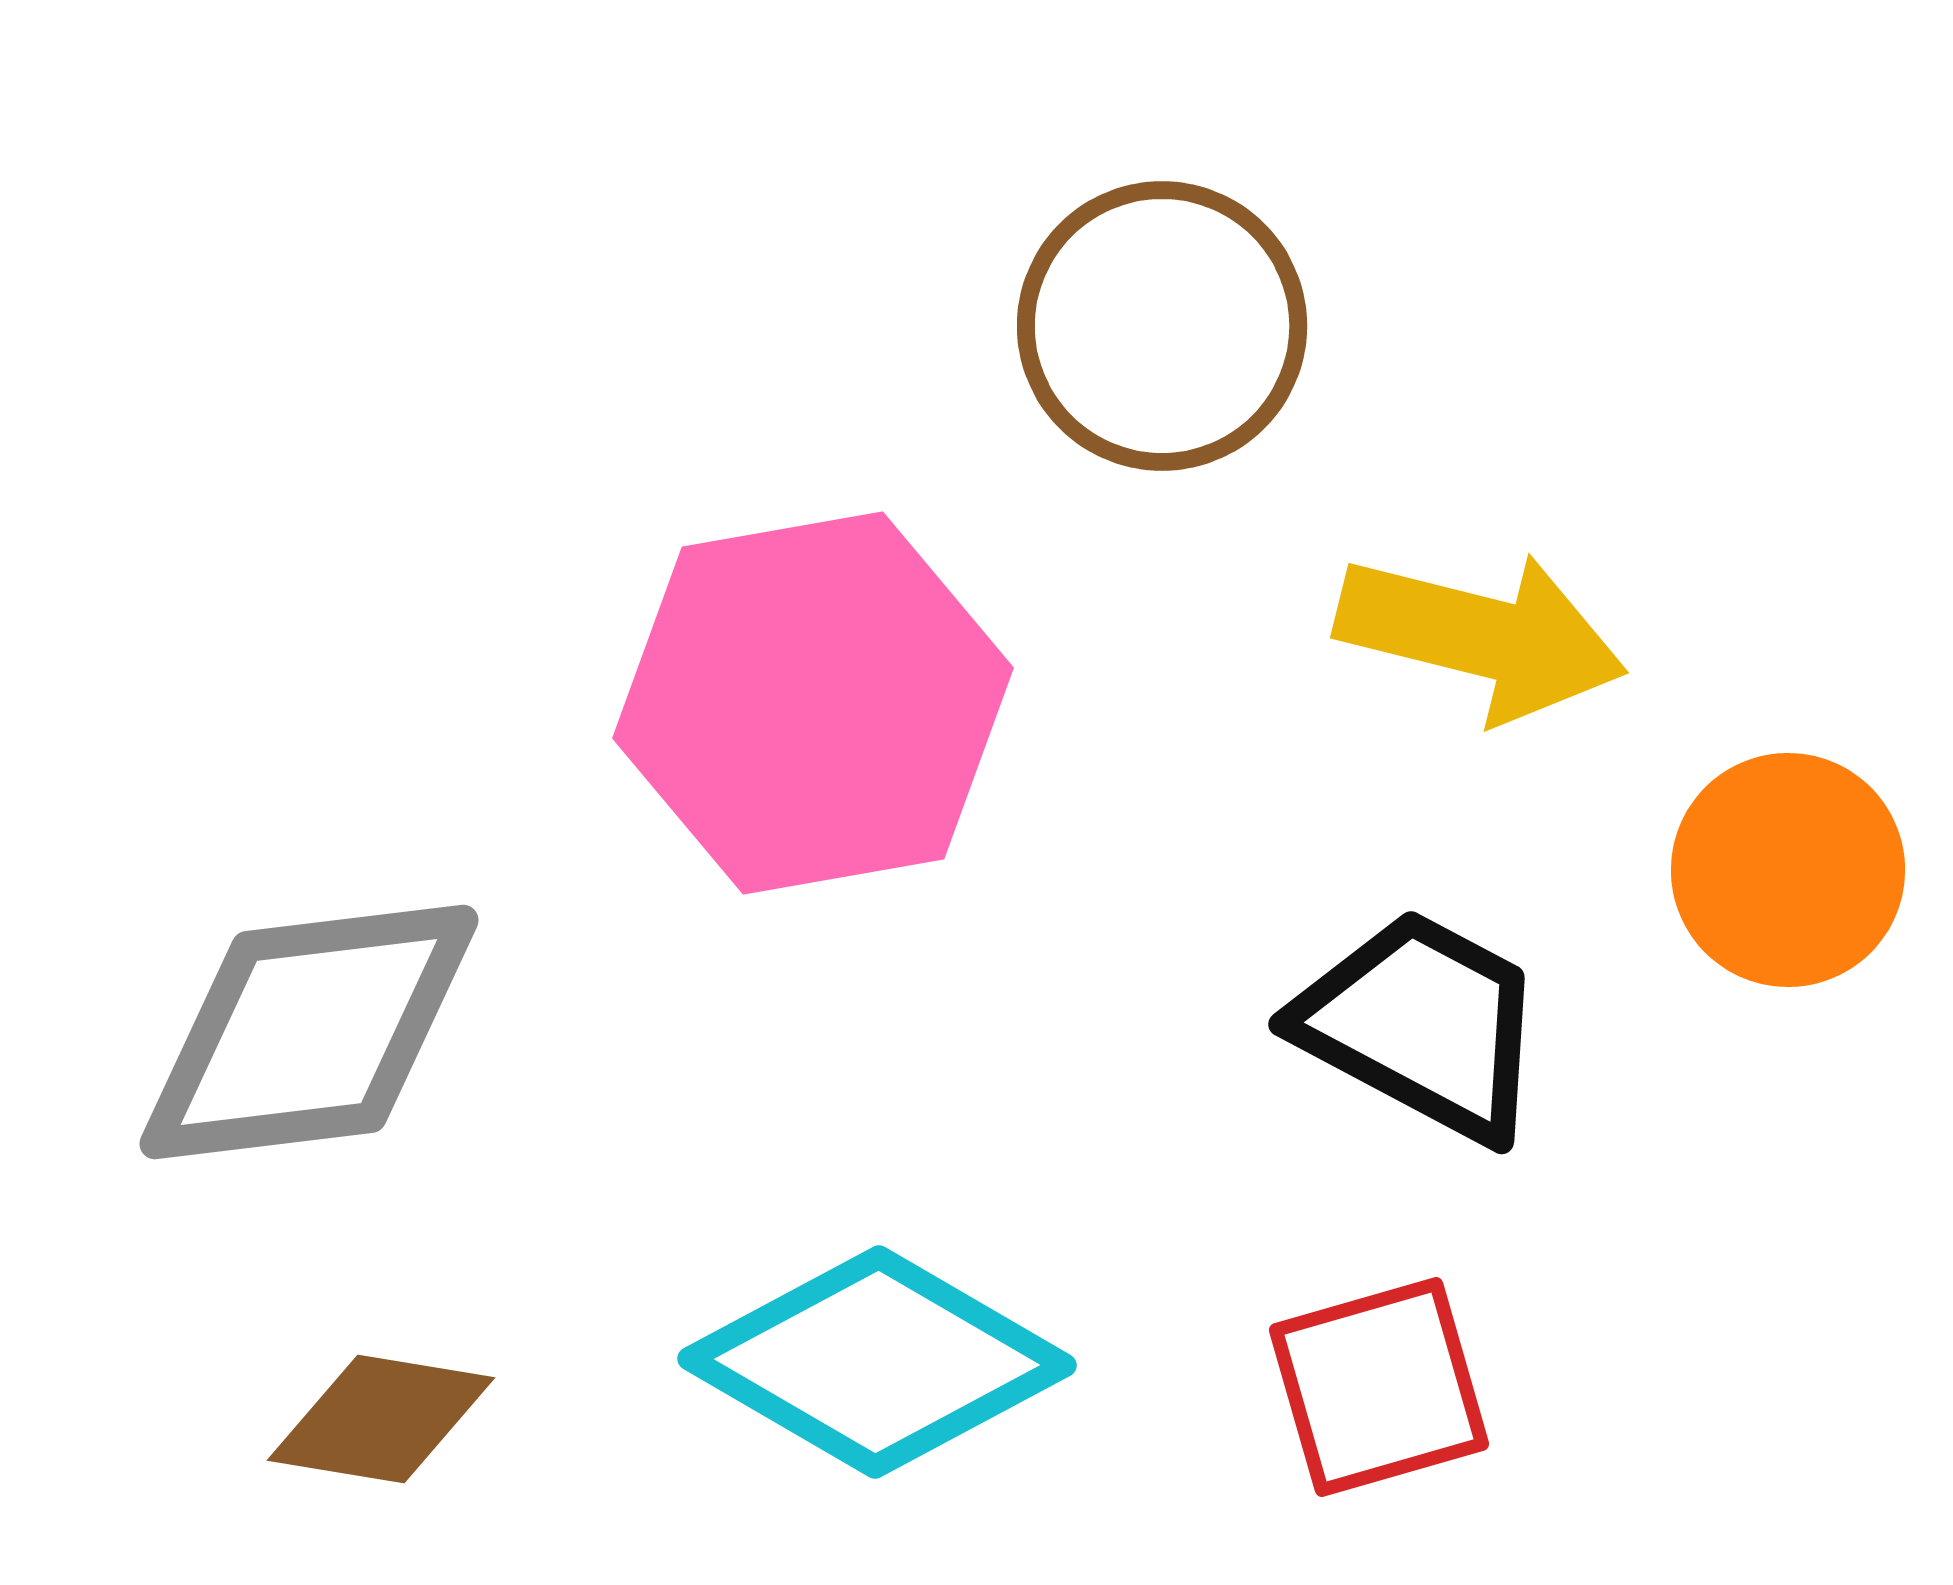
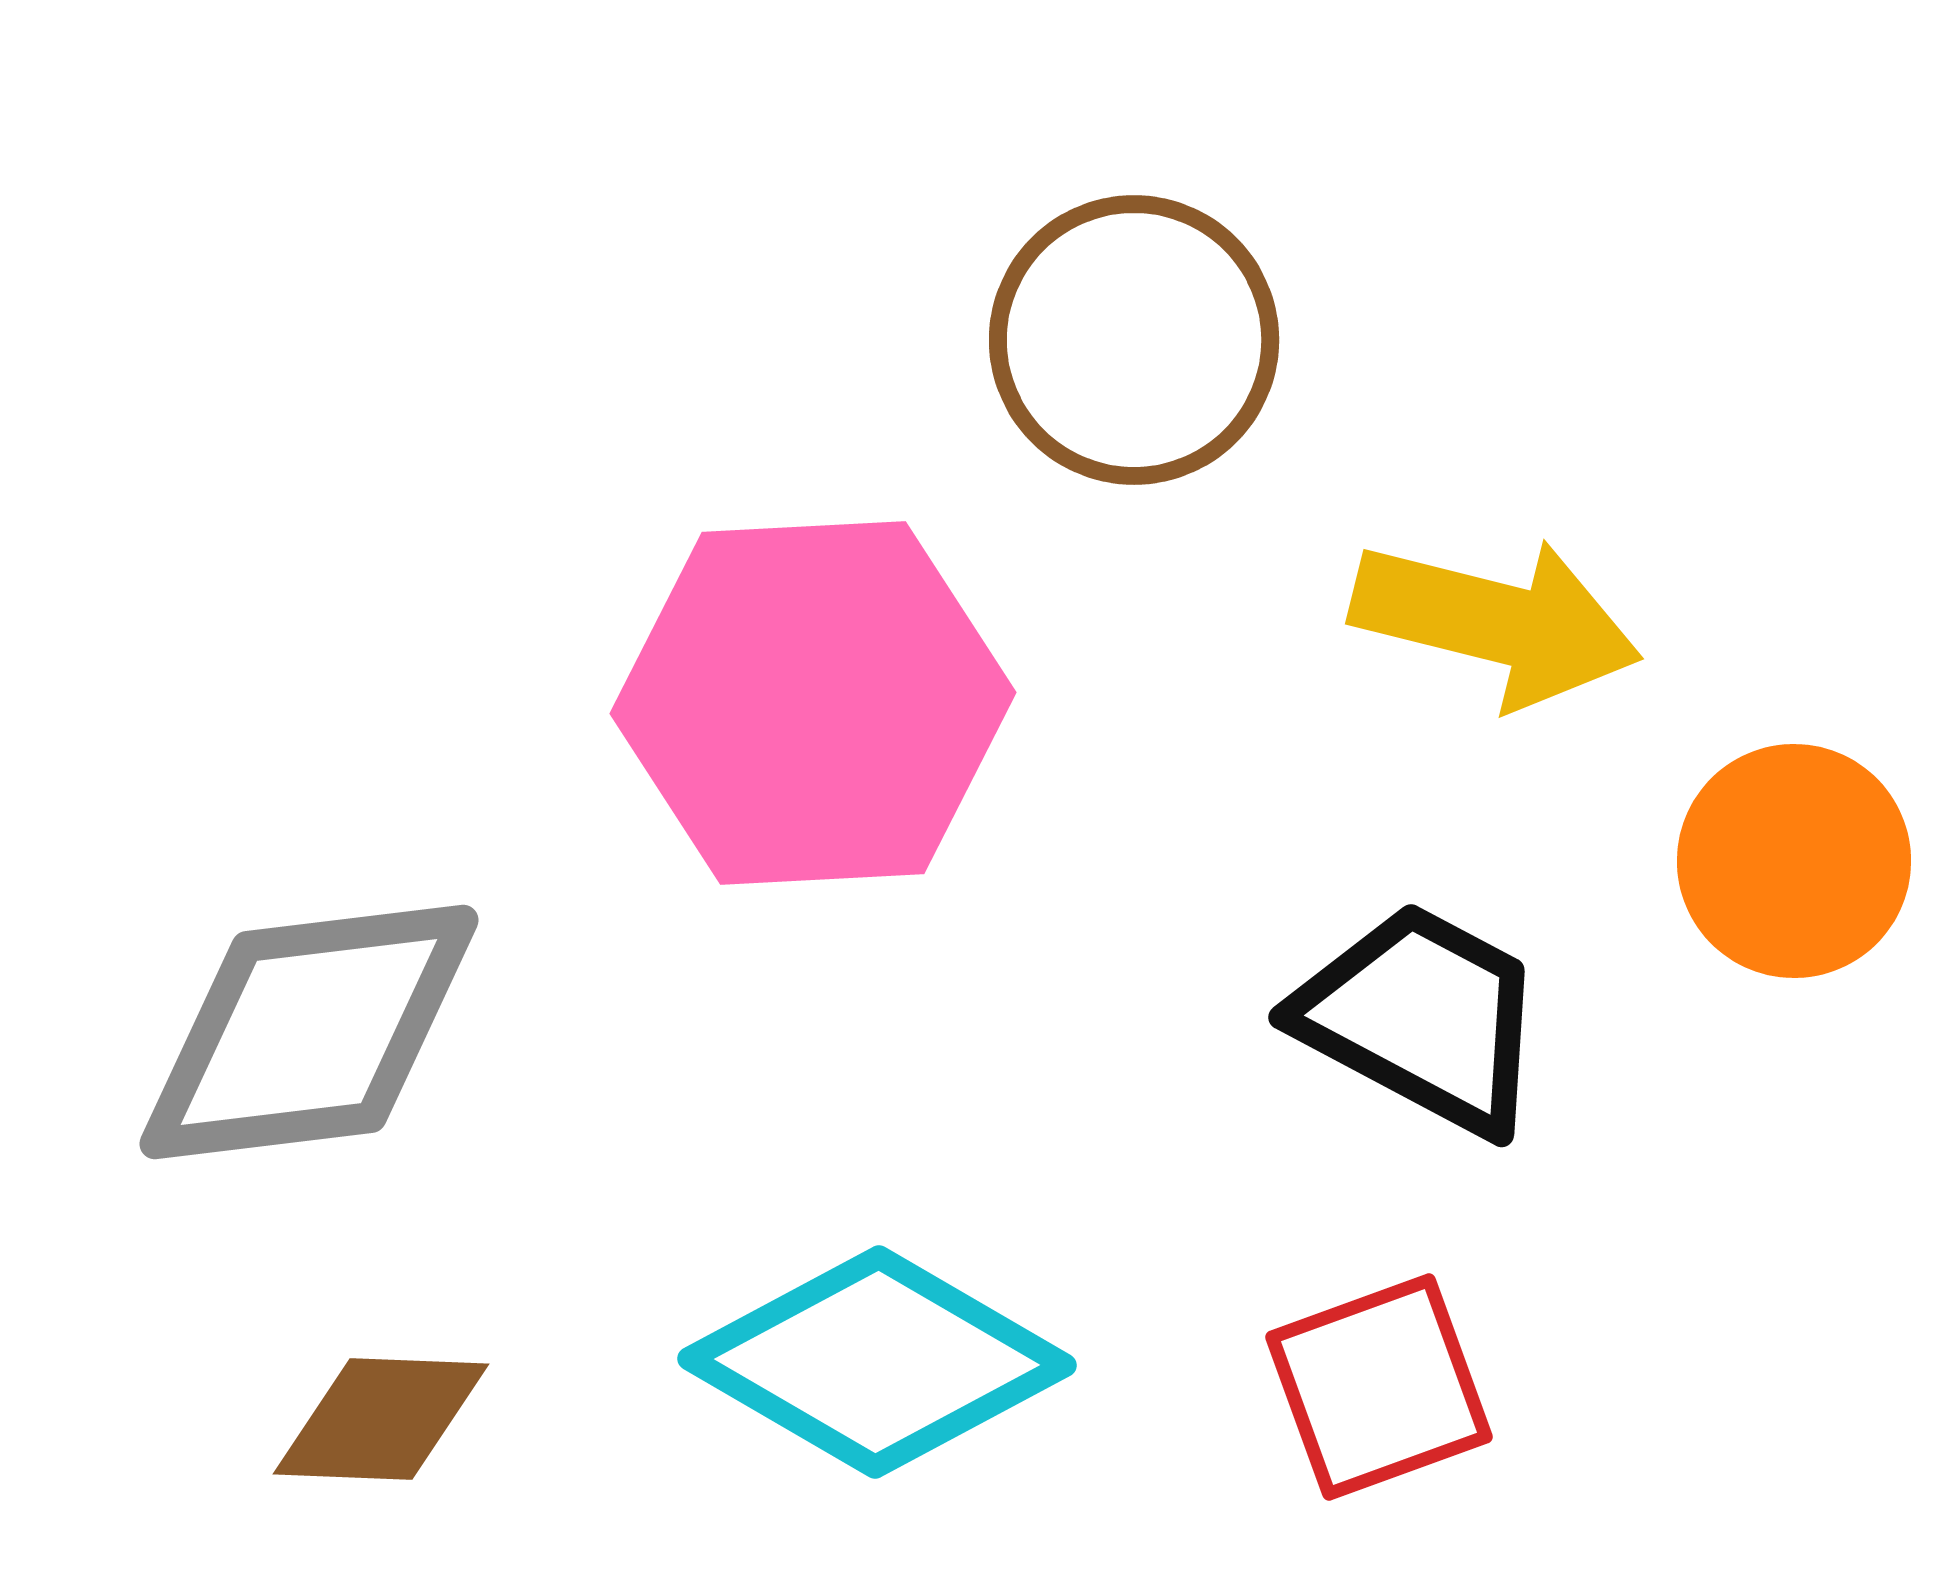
brown circle: moved 28 px left, 14 px down
yellow arrow: moved 15 px right, 14 px up
pink hexagon: rotated 7 degrees clockwise
orange circle: moved 6 px right, 9 px up
black trapezoid: moved 7 px up
red square: rotated 4 degrees counterclockwise
brown diamond: rotated 7 degrees counterclockwise
